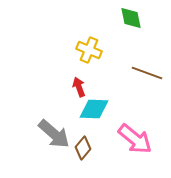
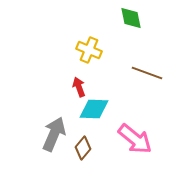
gray arrow: rotated 108 degrees counterclockwise
